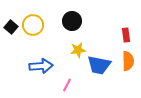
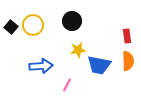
red rectangle: moved 1 px right, 1 px down
